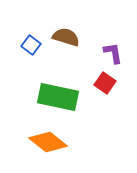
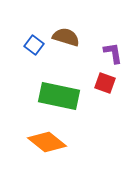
blue square: moved 3 px right
red square: rotated 15 degrees counterclockwise
green rectangle: moved 1 px right, 1 px up
orange diamond: moved 1 px left
